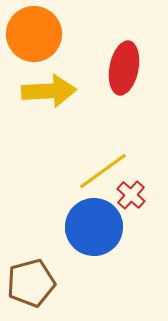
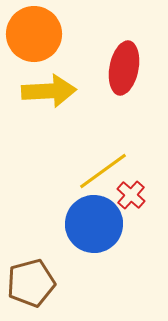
blue circle: moved 3 px up
